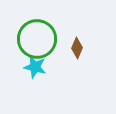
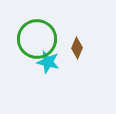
cyan star: moved 13 px right, 5 px up
